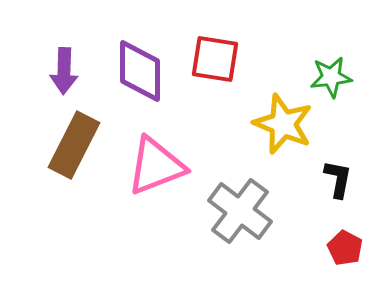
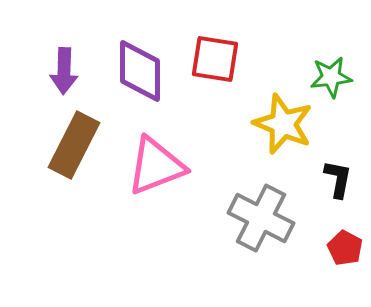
gray cross: moved 21 px right, 7 px down; rotated 10 degrees counterclockwise
